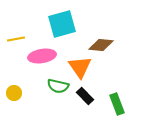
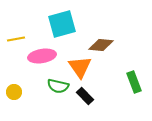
yellow circle: moved 1 px up
green rectangle: moved 17 px right, 22 px up
